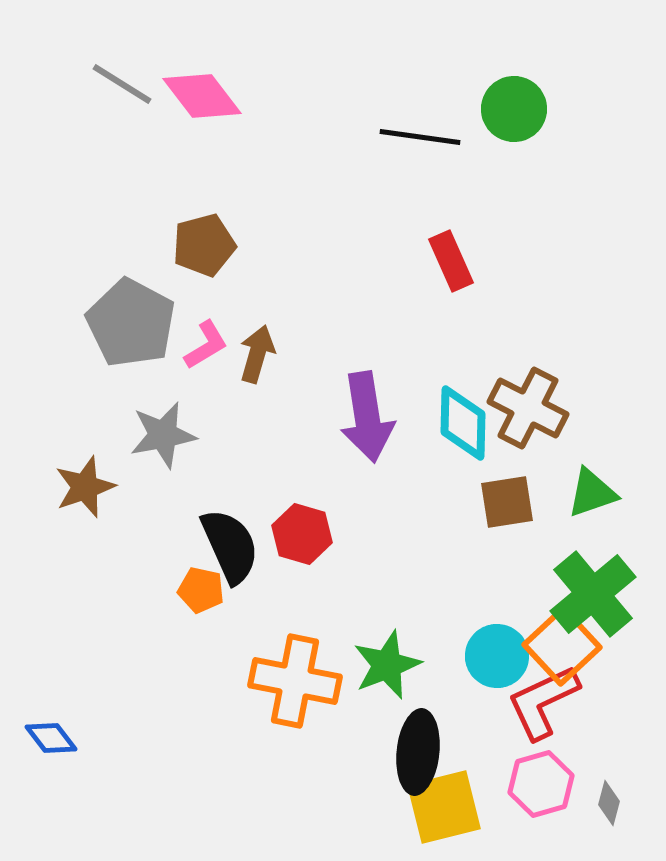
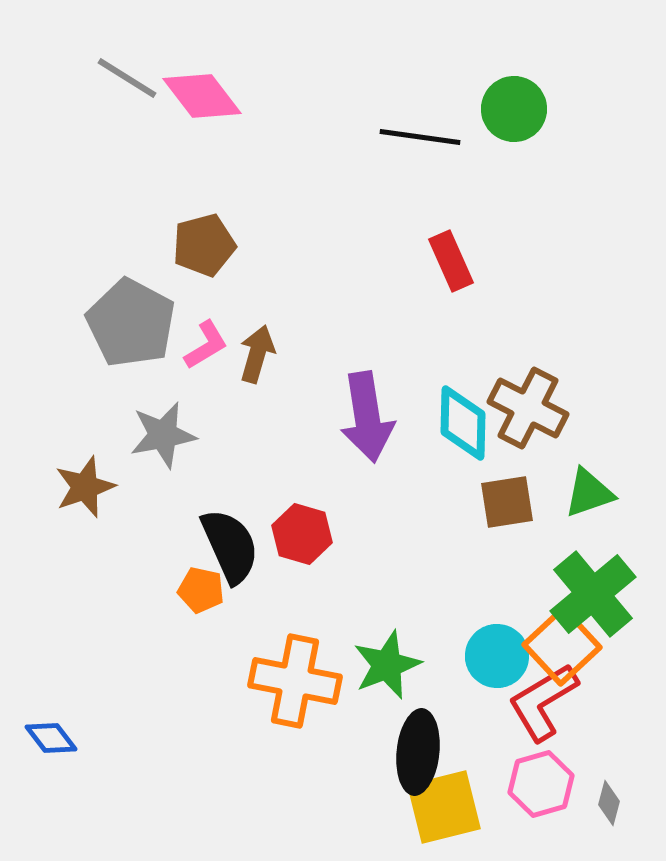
gray line: moved 5 px right, 6 px up
green triangle: moved 3 px left
red L-shape: rotated 6 degrees counterclockwise
